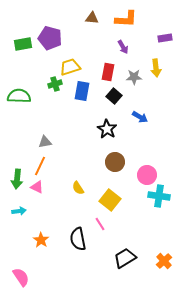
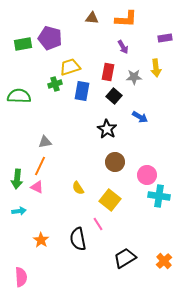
pink line: moved 2 px left
pink semicircle: rotated 30 degrees clockwise
